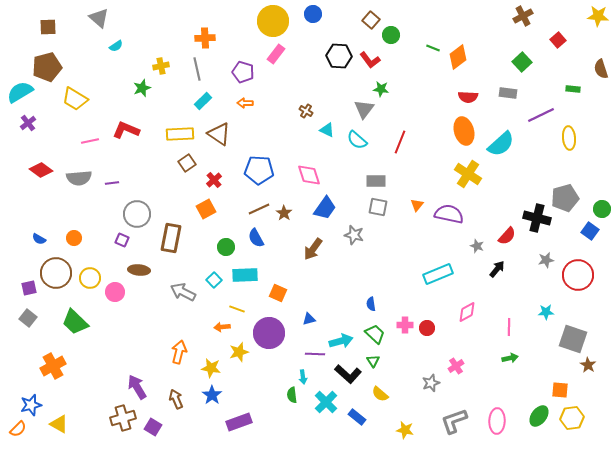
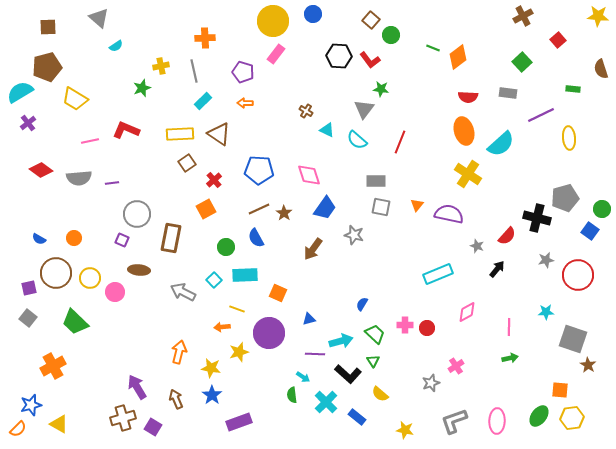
gray line at (197, 69): moved 3 px left, 2 px down
gray square at (378, 207): moved 3 px right
blue semicircle at (371, 304): moved 9 px left; rotated 40 degrees clockwise
cyan arrow at (303, 377): rotated 48 degrees counterclockwise
